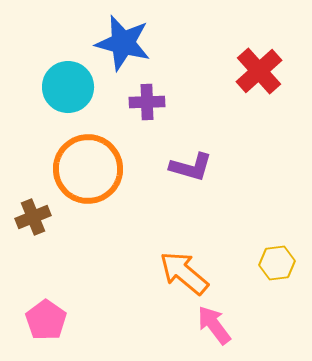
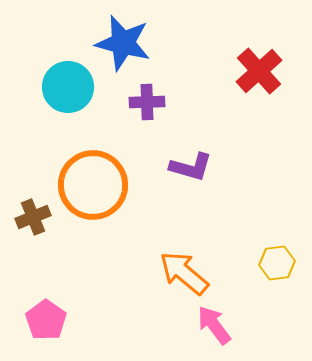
orange circle: moved 5 px right, 16 px down
